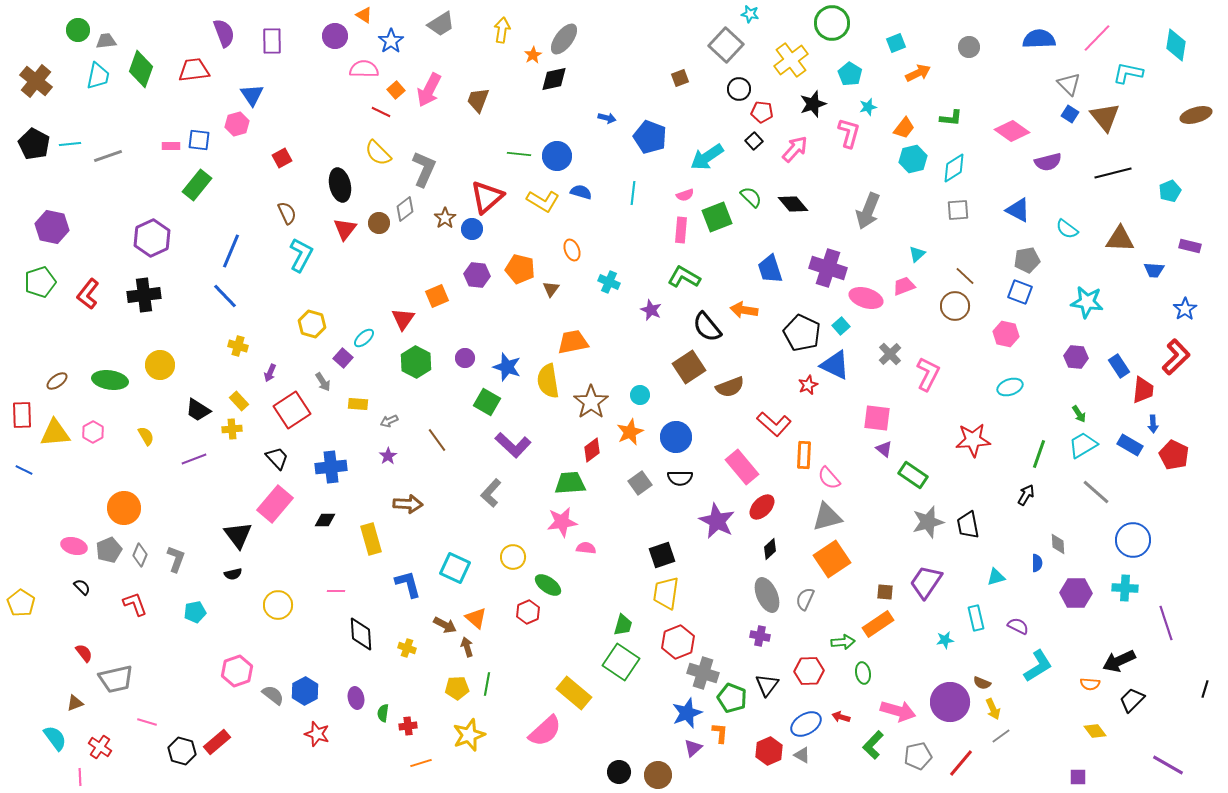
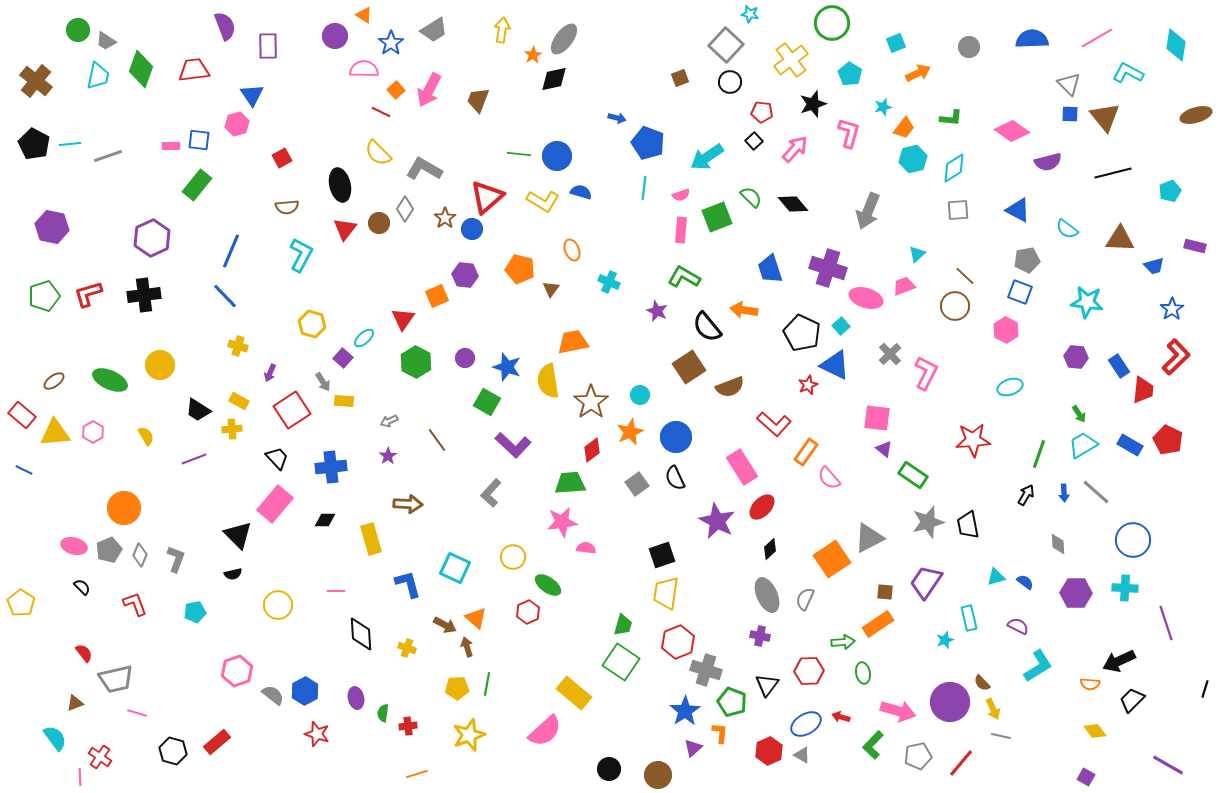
gray trapezoid at (441, 24): moved 7 px left, 6 px down
purple semicircle at (224, 33): moved 1 px right, 7 px up
pink line at (1097, 38): rotated 16 degrees clockwise
blue semicircle at (1039, 39): moved 7 px left
gray trapezoid at (106, 41): rotated 140 degrees counterclockwise
purple rectangle at (272, 41): moved 4 px left, 5 px down
blue star at (391, 41): moved 2 px down
cyan L-shape at (1128, 73): rotated 16 degrees clockwise
black circle at (739, 89): moved 9 px left, 7 px up
cyan star at (868, 107): moved 15 px right
blue square at (1070, 114): rotated 30 degrees counterclockwise
blue arrow at (607, 118): moved 10 px right
blue pentagon at (650, 137): moved 2 px left, 6 px down
gray L-shape at (424, 169): rotated 84 degrees counterclockwise
cyan line at (633, 193): moved 11 px right, 5 px up
pink semicircle at (685, 195): moved 4 px left
gray diamond at (405, 209): rotated 20 degrees counterclockwise
brown semicircle at (287, 213): moved 6 px up; rotated 110 degrees clockwise
purple rectangle at (1190, 246): moved 5 px right
blue trapezoid at (1154, 270): moved 4 px up; rotated 20 degrees counterclockwise
purple hexagon at (477, 275): moved 12 px left
green pentagon at (40, 282): moved 4 px right, 14 px down
red L-shape at (88, 294): rotated 36 degrees clockwise
blue star at (1185, 309): moved 13 px left
purple star at (651, 310): moved 6 px right, 1 px down
pink hexagon at (1006, 334): moved 4 px up; rotated 15 degrees clockwise
pink L-shape at (928, 374): moved 2 px left, 1 px up
green ellipse at (110, 380): rotated 16 degrees clockwise
brown ellipse at (57, 381): moved 3 px left
yellow rectangle at (239, 401): rotated 18 degrees counterclockwise
yellow rectangle at (358, 404): moved 14 px left, 3 px up
red rectangle at (22, 415): rotated 48 degrees counterclockwise
blue arrow at (1153, 424): moved 89 px left, 69 px down
orange rectangle at (804, 455): moved 2 px right, 3 px up; rotated 32 degrees clockwise
red pentagon at (1174, 455): moved 6 px left, 15 px up
pink rectangle at (742, 467): rotated 8 degrees clockwise
black semicircle at (680, 478): moved 5 px left; rotated 65 degrees clockwise
gray square at (640, 483): moved 3 px left, 1 px down
gray triangle at (827, 517): moved 42 px right, 21 px down; rotated 12 degrees counterclockwise
black triangle at (238, 535): rotated 8 degrees counterclockwise
blue semicircle at (1037, 563): moved 12 px left, 19 px down; rotated 54 degrees counterclockwise
cyan rectangle at (976, 618): moved 7 px left
cyan star at (945, 640): rotated 12 degrees counterclockwise
gray cross at (703, 673): moved 3 px right, 3 px up
brown semicircle at (982, 683): rotated 24 degrees clockwise
green pentagon at (732, 698): moved 4 px down
blue star at (687, 713): moved 2 px left, 2 px up; rotated 12 degrees counterclockwise
pink line at (147, 722): moved 10 px left, 9 px up
gray line at (1001, 736): rotated 48 degrees clockwise
red cross at (100, 747): moved 10 px down
black hexagon at (182, 751): moved 9 px left
orange line at (421, 763): moved 4 px left, 11 px down
black circle at (619, 772): moved 10 px left, 3 px up
purple square at (1078, 777): moved 8 px right; rotated 30 degrees clockwise
